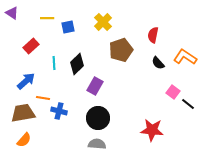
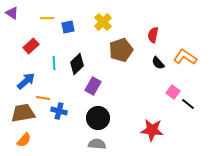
purple rectangle: moved 2 px left
